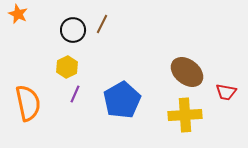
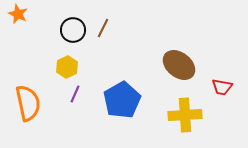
brown line: moved 1 px right, 4 px down
brown ellipse: moved 8 px left, 7 px up
red trapezoid: moved 4 px left, 5 px up
